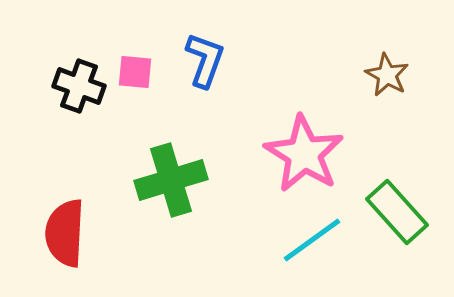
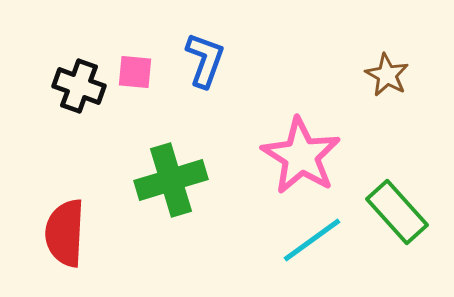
pink star: moved 3 px left, 2 px down
